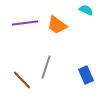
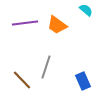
cyan semicircle: rotated 16 degrees clockwise
blue rectangle: moved 3 px left, 6 px down
